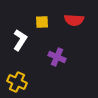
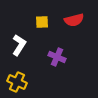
red semicircle: rotated 18 degrees counterclockwise
white L-shape: moved 1 px left, 5 px down
